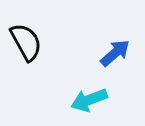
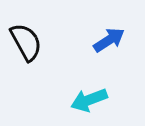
blue arrow: moved 6 px left, 13 px up; rotated 8 degrees clockwise
